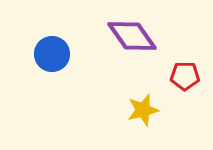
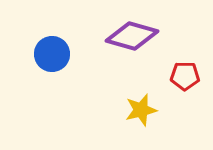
purple diamond: rotated 39 degrees counterclockwise
yellow star: moved 2 px left
